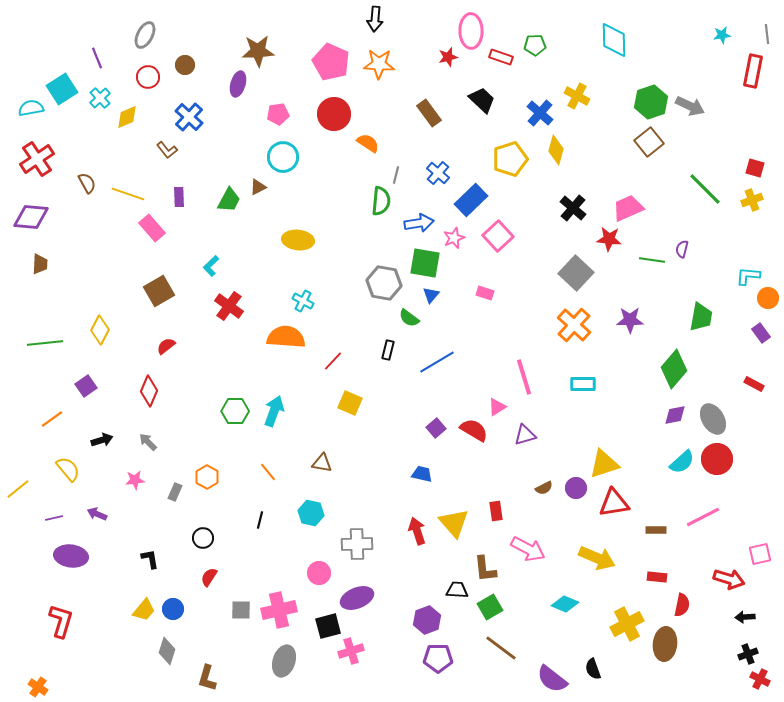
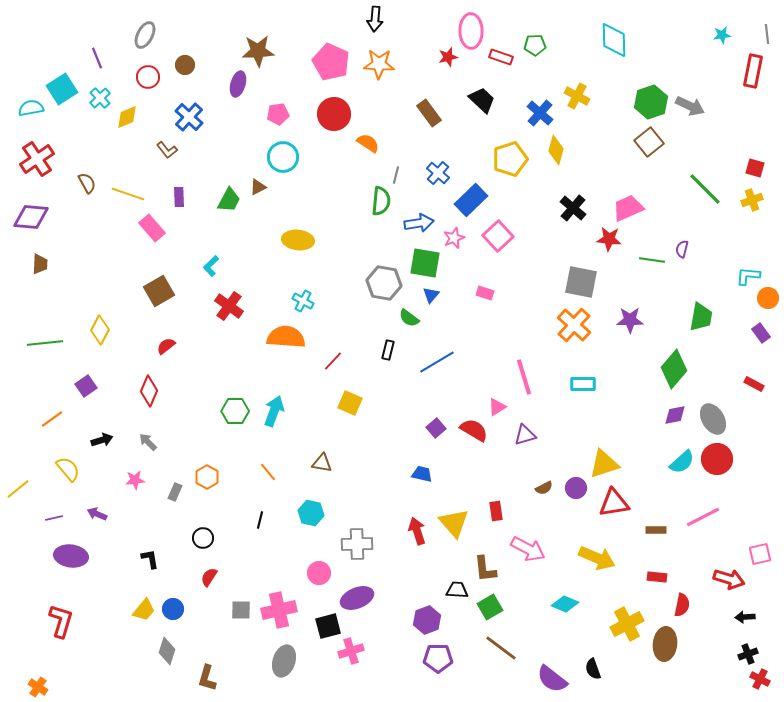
gray square at (576, 273): moved 5 px right, 9 px down; rotated 32 degrees counterclockwise
